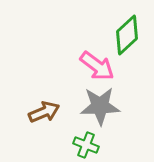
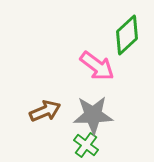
gray star: moved 7 px left, 9 px down
brown arrow: moved 1 px right, 1 px up
green cross: rotated 15 degrees clockwise
